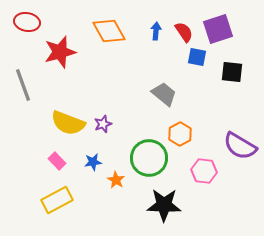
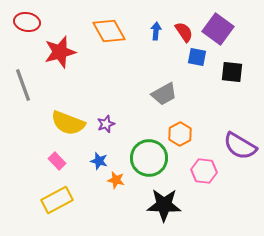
purple square: rotated 36 degrees counterclockwise
gray trapezoid: rotated 112 degrees clockwise
purple star: moved 3 px right
blue star: moved 6 px right, 1 px up; rotated 24 degrees clockwise
orange star: rotated 18 degrees counterclockwise
